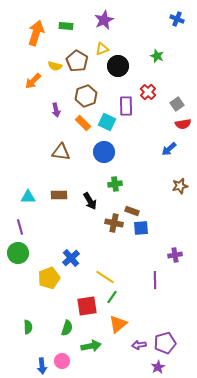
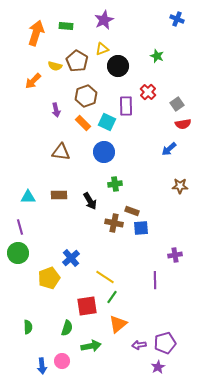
brown star at (180, 186): rotated 14 degrees clockwise
